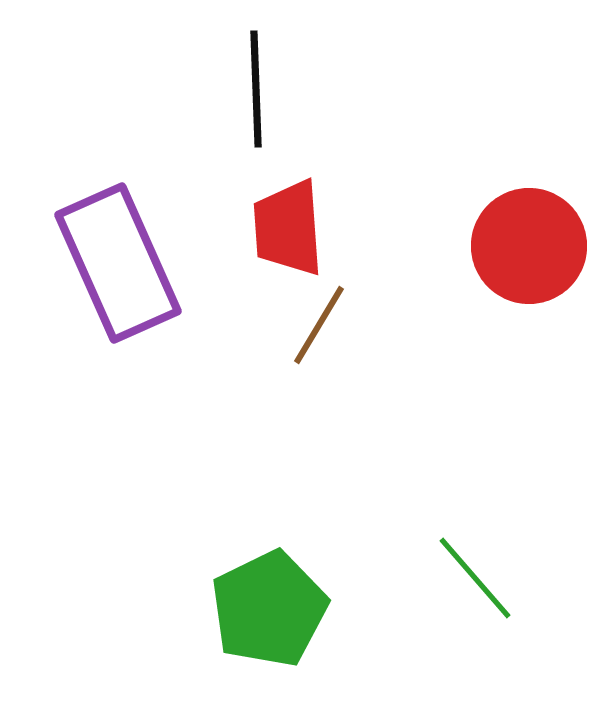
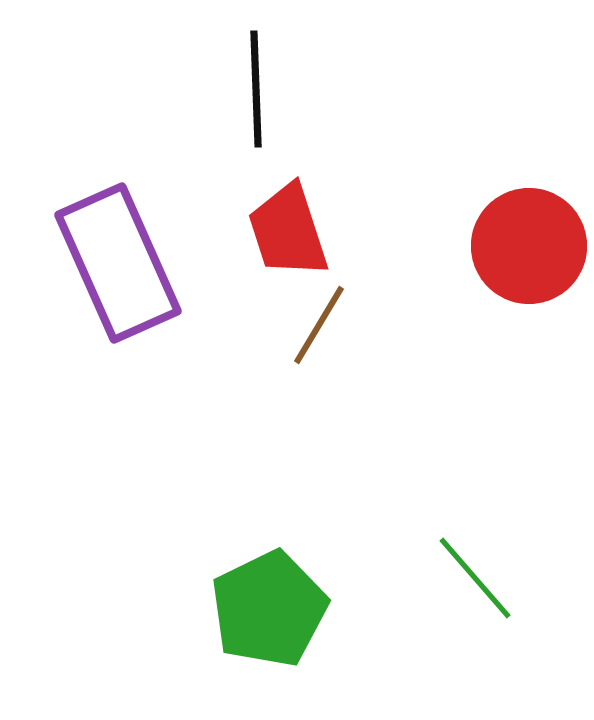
red trapezoid: moved 3 px down; rotated 14 degrees counterclockwise
